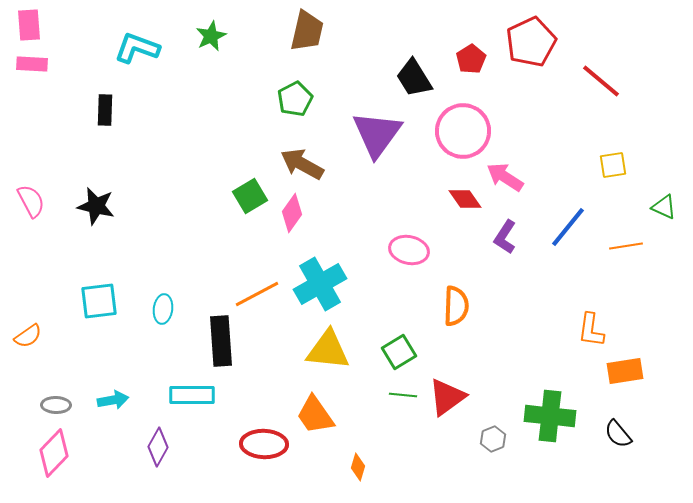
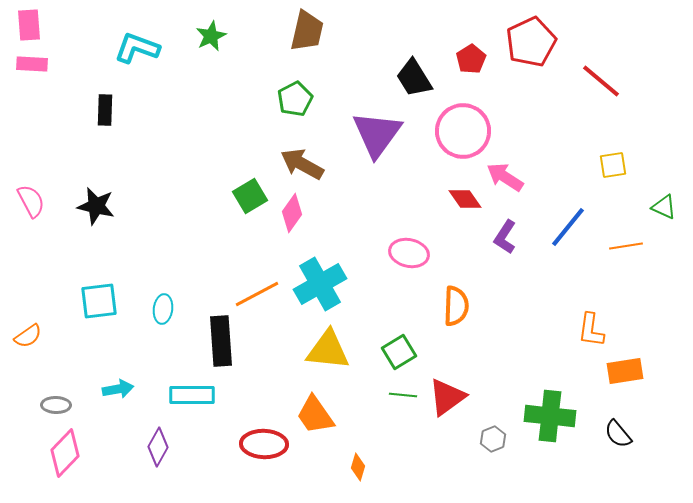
pink ellipse at (409, 250): moved 3 px down
cyan arrow at (113, 400): moved 5 px right, 11 px up
pink diamond at (54, 453): moved 11 px right
